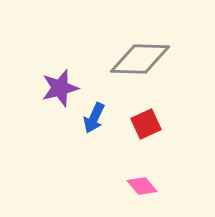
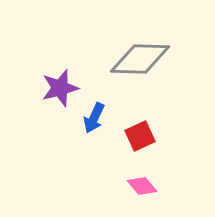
red square: moved 6 px left, 12 px down
